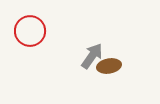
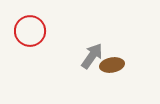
brown ellipse: moved 3 px right, 1 px up
